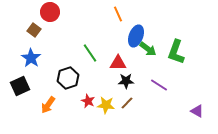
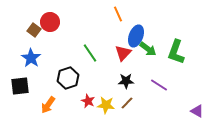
red circle: moved 10 px down
red triangle: moved 5 px right, 10 px up; rotated 48 degrees counterclockwise
black square: rotated 18 degrees clockwise
